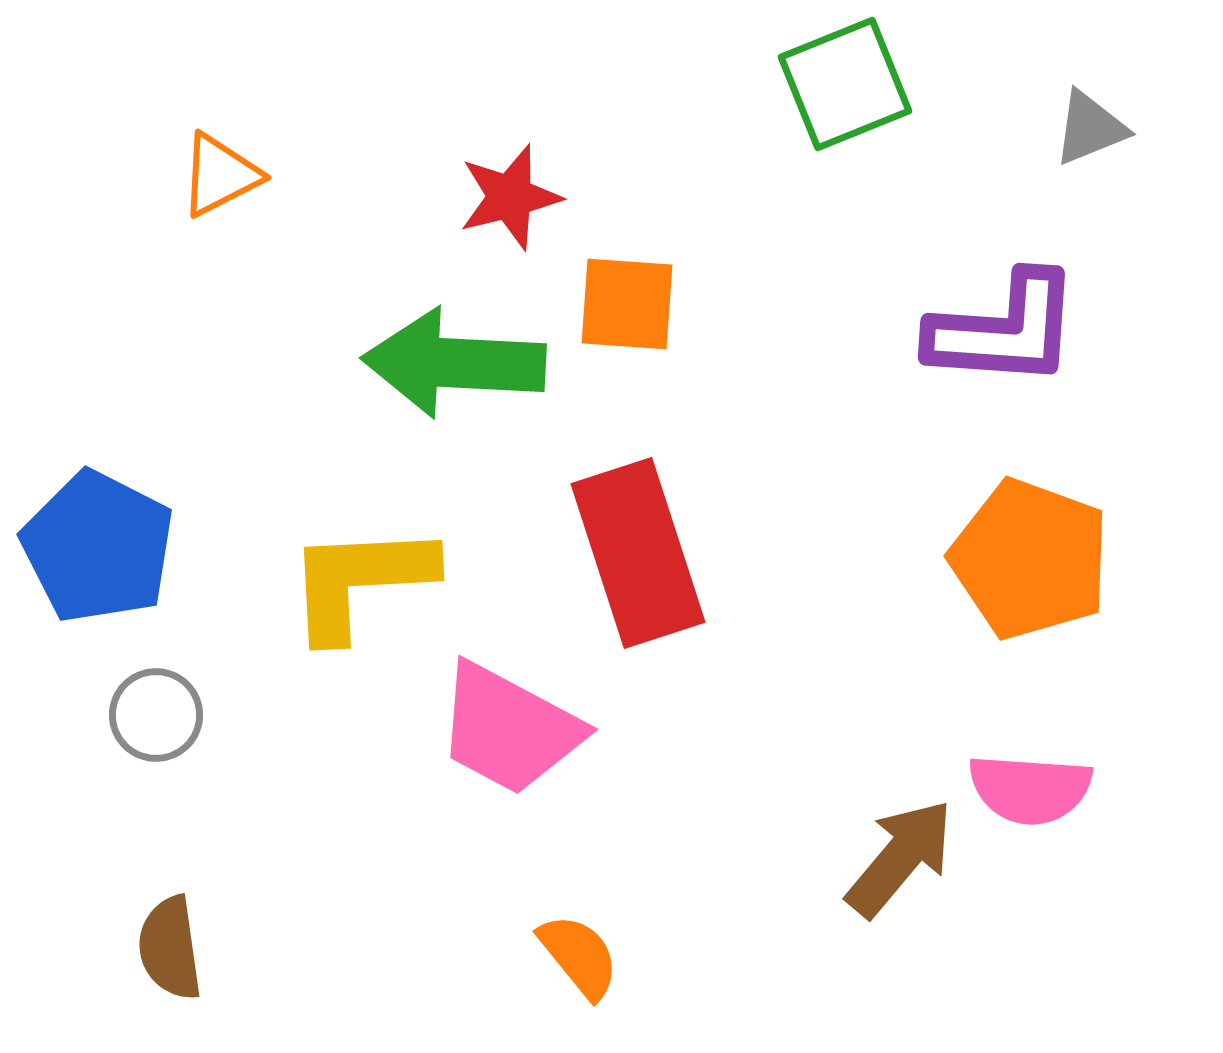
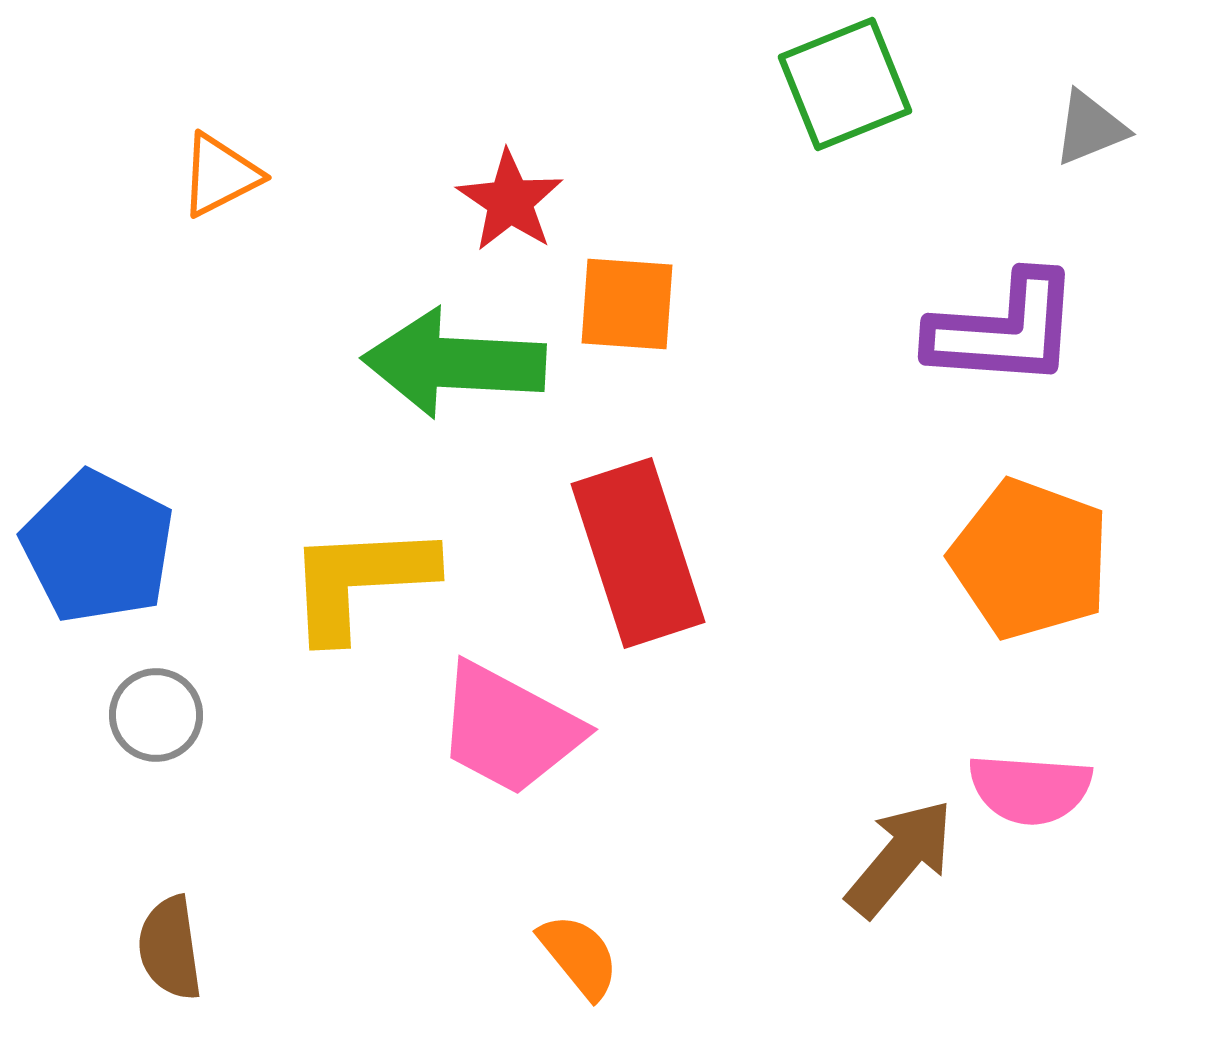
red star: moved 4 px down; rotated 24 degrees counterclockwise
